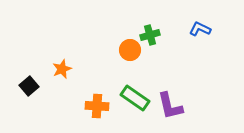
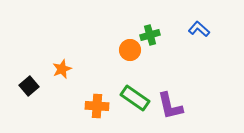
blue L-shape: moved 1 px left; rotated 15 degrees clockwise
